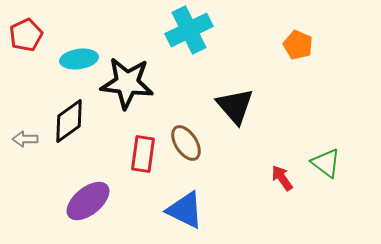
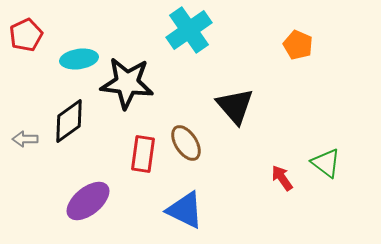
cyan cross: rotated 9 degrees counterclockwise
